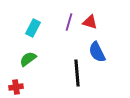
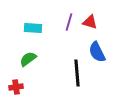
cyan rectangle: rotated 66 degrees clockwise
